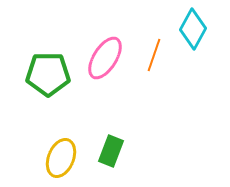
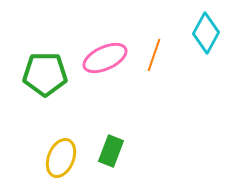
cyan diamond: moved 13 px right, 4 px down
pink ellipse: rotated 33 degrees clockwise
green pentagon: moved 3 px left
